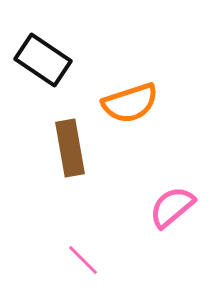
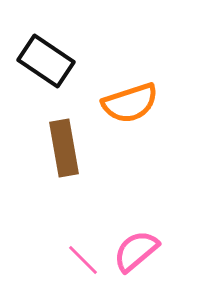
black rectangle: moved 3 px right, 1 px down
brown rectangle: moved 6 px left
pink semicircle: moved 36 px left, 44 px down
